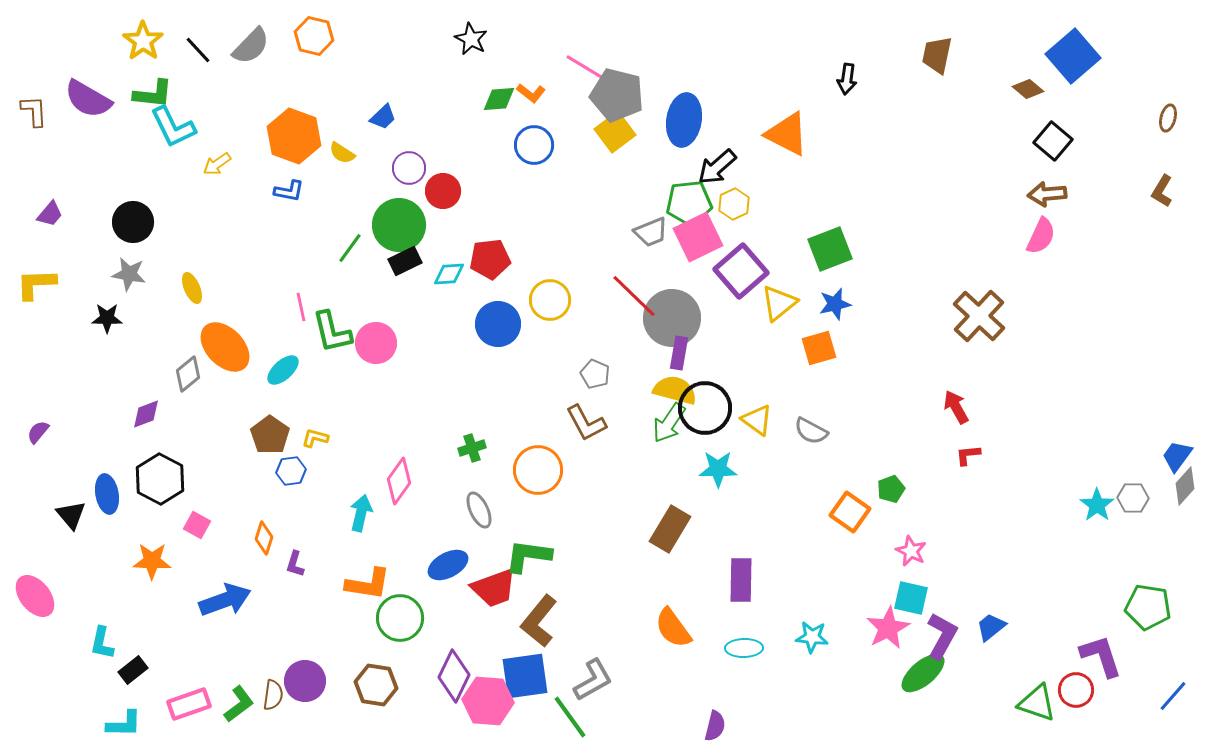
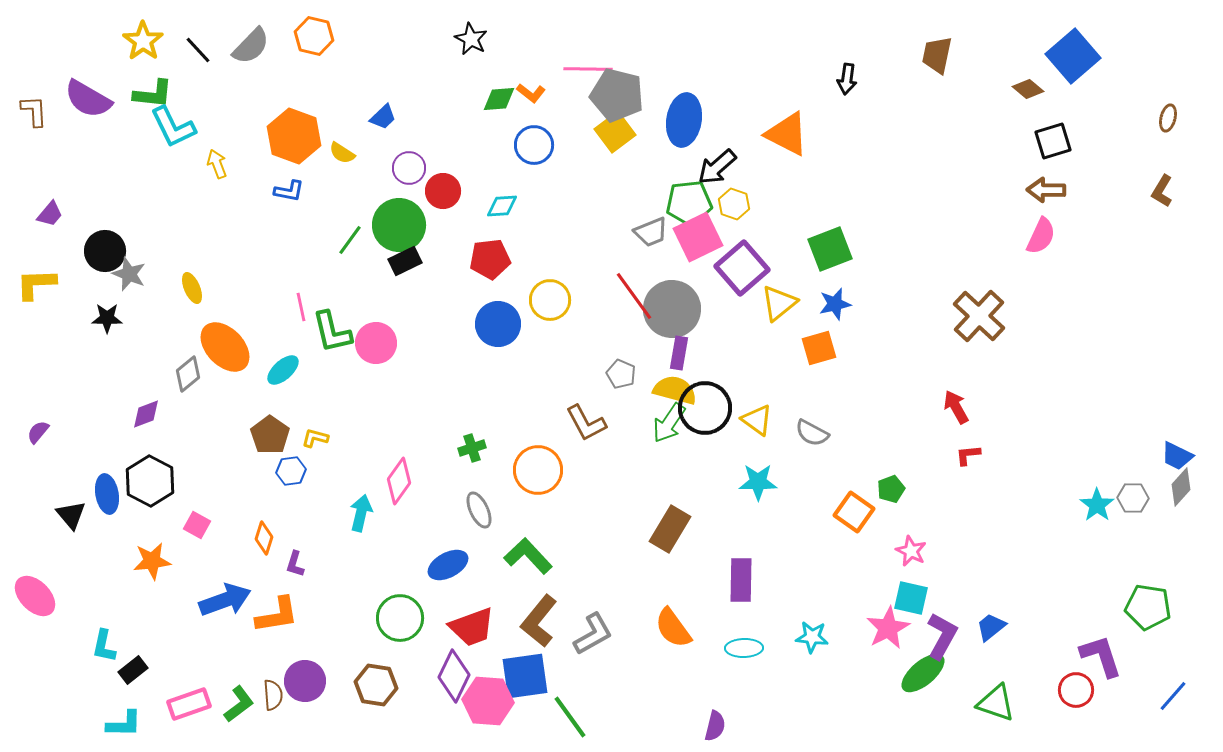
pink line at (588, 69): rotated 30 degrees counterclockwise
black square at (1053, 141): rotated 33 degrees clockwise
yellow arrow at (217, 164): rotated 104 degrees clockwise
brown arrow at (1047, 194): moved 1 px left, 4 px up; rotated 6 degrees clockwise
yellow hexagon at (734, 204): rotated 16 degrees counterclockwise
black circle at (133, 222): moved 28 px left, 29 px down
green line at (350, 248): moved 8 px up
purple square at (741, 271): moved 1 px right, 3 px up
gray star at (129, 274): rotated 12 degrees clockwise
cyan diamond at (449, 274): moved 53 px right, 68 px up
red line at (634, 296): rotated 10 degrees clockwise
gray circle at (672, 318): moved 9 px up
gray pentagon at (595, 374): moved 26 px right
gray semicircle at (811, 431): moved 1 px right, 2 px down
blue trapezoid at (1177, 456): rotated 100 degrees counterclockwise
cyan star at (718, 469): moved 40 px right, 13 px down
black hexagon at (160, 479): moved 10 px left, 2 px down
gray diamond at (1185, 486): moved 4 px left, 1 px down
orange square at (850, 512): moved 4 px right
green L-shape at (528, 556): rotated 39 degrees clockwise
orange star at (152, 561): rotated 9 degrees counterclockwise
orange L-shape at (368, 584): moved 91 px left, 31 px down; rotated 18 degrees counterclockwise
red trapezoid at (494, 588): moved 22 px left, 39 px down
pink ellipse at (35, 596): rotated 6 degrees counterclockwise
cyan L-shape at (102, 643): moved 2 px right, 3 px down
gray L-shape at (593, 680): moved 46 px up
brown semicircle at (273, 695): rotated 12 degrees counterclockwise
green triangle at (1037, 703): moved 41 px left
